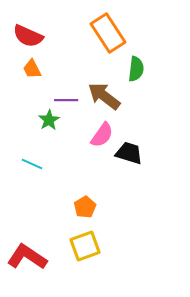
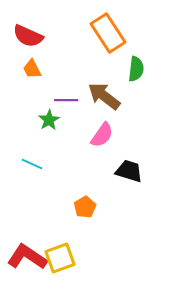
black trapezoid: moved 18 px down
yellow square: moved 25 px left, 12 px down
